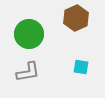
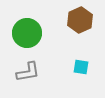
brown hexagon: moved 4 px right, 2 px down
green circle: moved 2 px left, 1 px up
